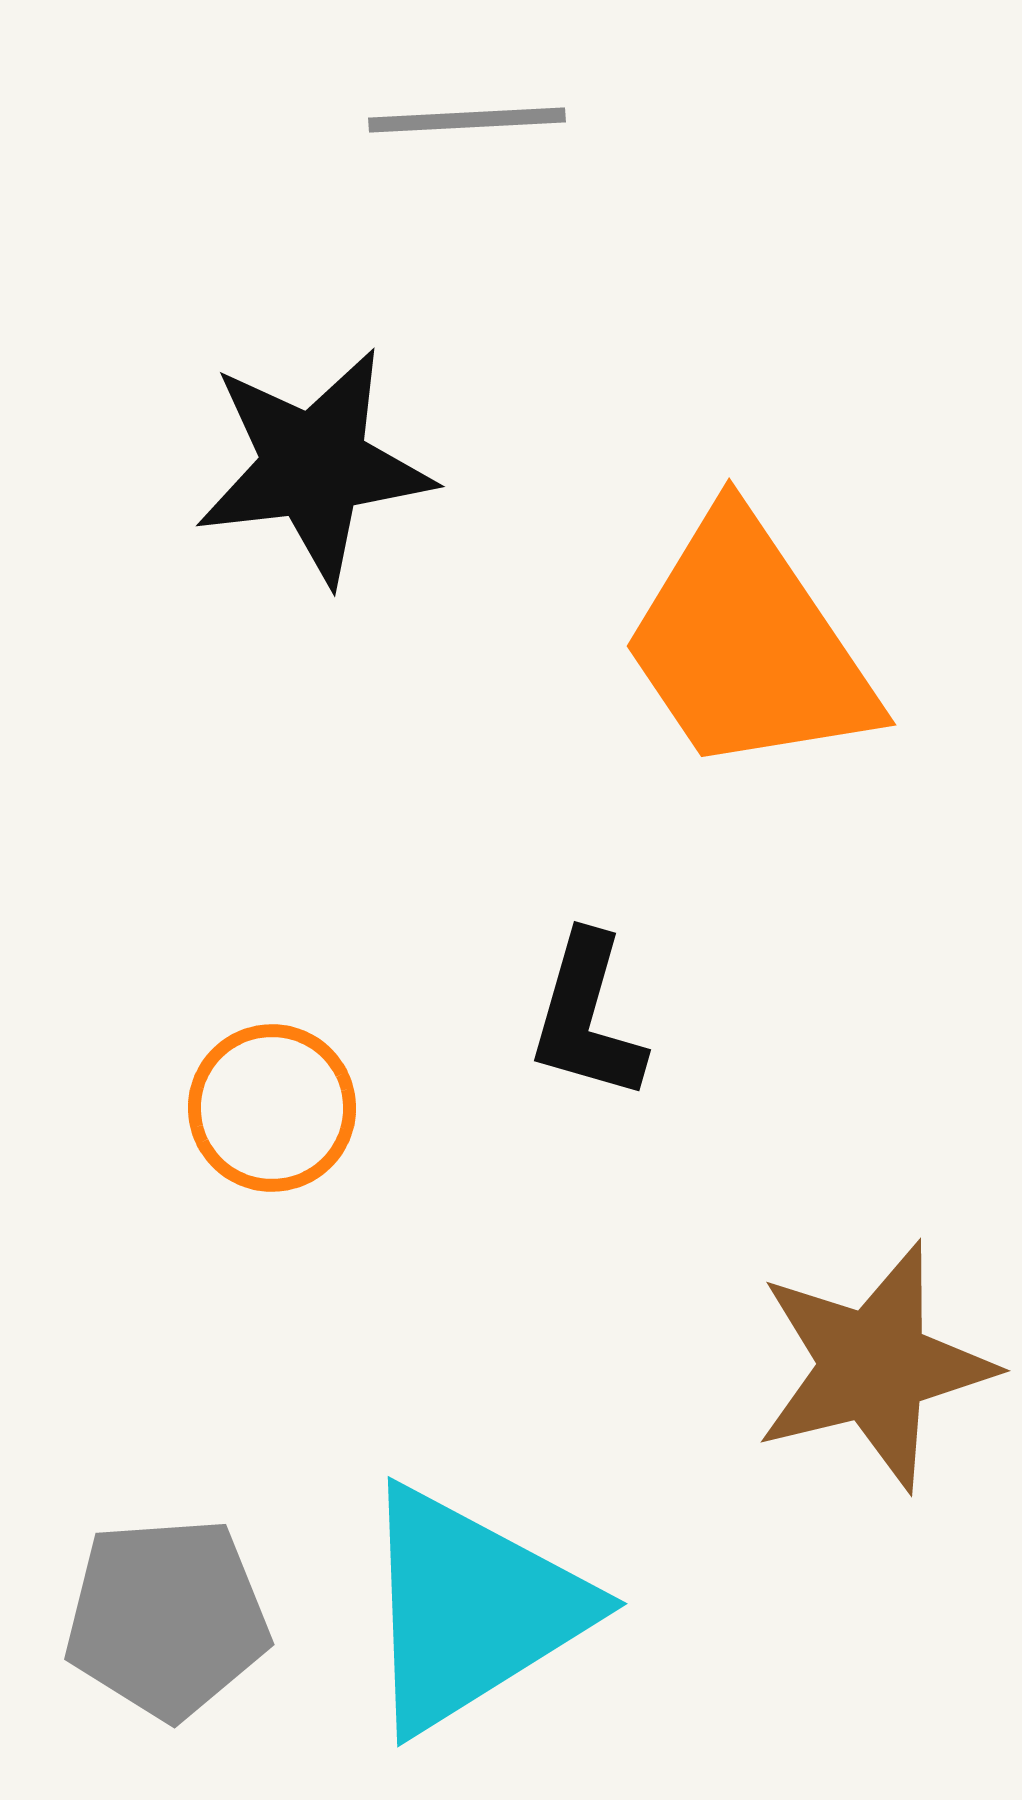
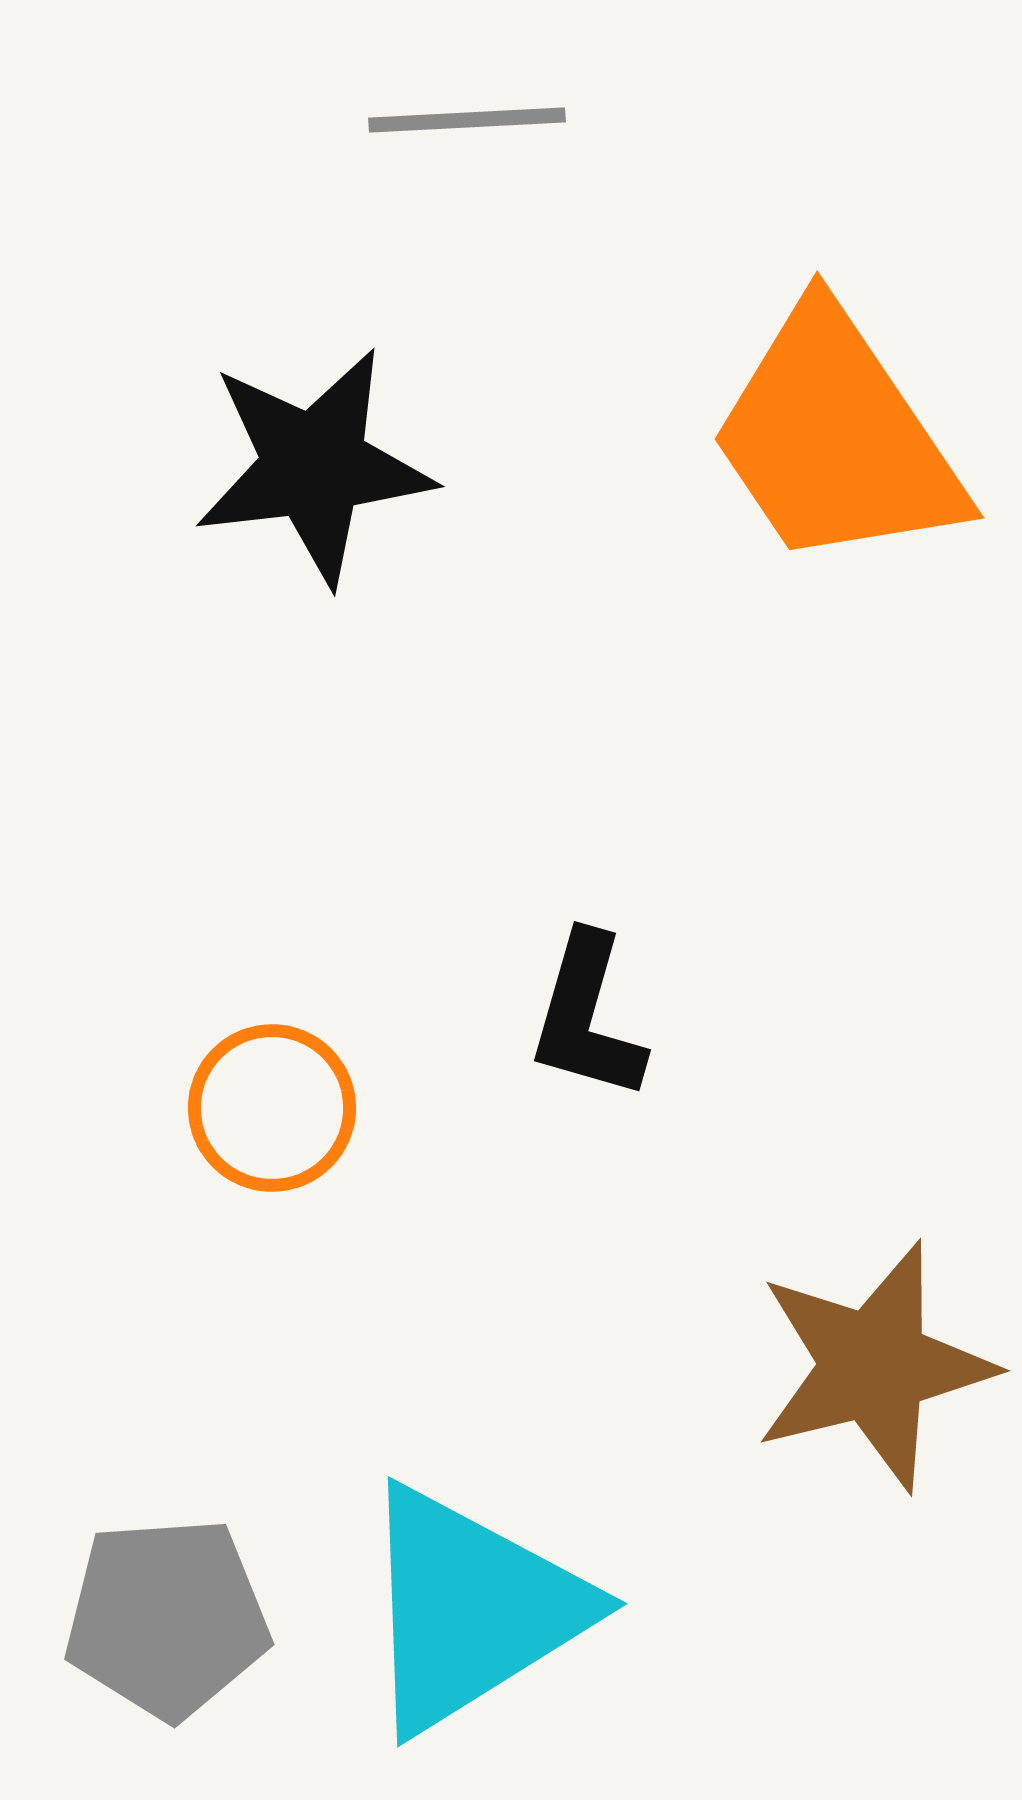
orange trapezoid: moved 88 px right, 207 px up
